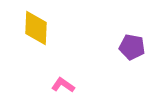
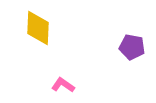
yellow diamond: moved 2 px right
